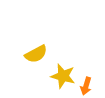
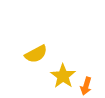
yellow star: rotated 20 degrees clockwise
